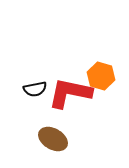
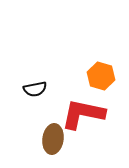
red L-shape: moved 13 px right, 21 px down
brown ellipse: rotated 68 degrees clockwise
